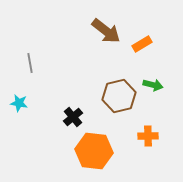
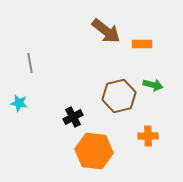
orange rectangle: rotated 30 degrees clockwise
black cross: rotated 12 degrees clockwise
